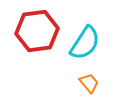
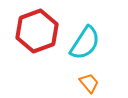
red hexagon: rotated 12 degrees counterclockwise
